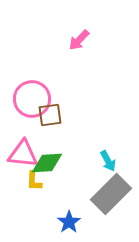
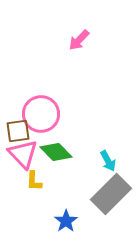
pink circle: moved 9 px right, 15 px down
brown square: moved 32 px left, 16 px down
pink triangle: rotated 40 degrees clockwise
green diamond: moved 9 px right, 11 px up; rotated 48 degrees clockwise
blue star: moved 3 px left, 1 px up
